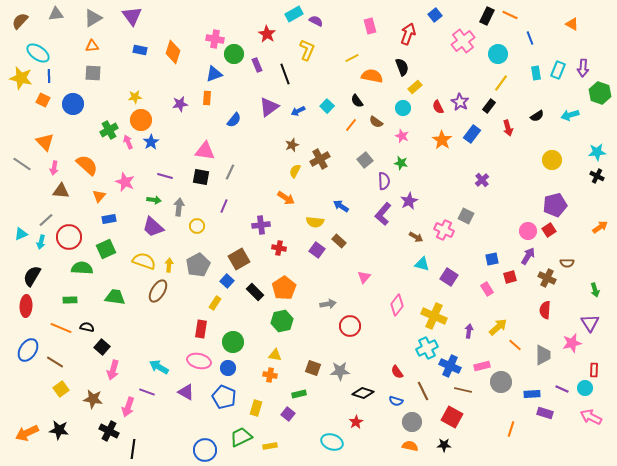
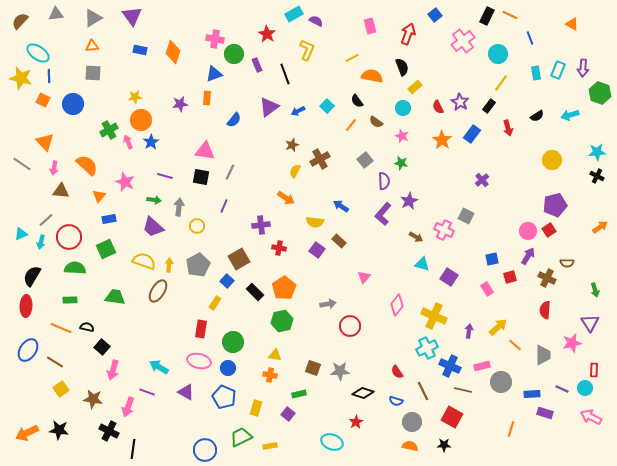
green semicircle at (82, 268): moved 7 px left
